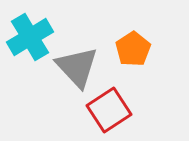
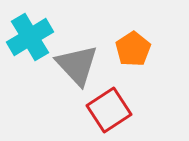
gray triangle: moved 2 px up
